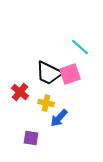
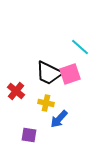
red cross: moved 4 px left, 1 px up
blue arrow: moved 1 px down
purple square: moved 2 px left, 3 px up
